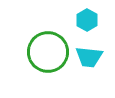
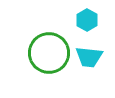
green circle: moved 1 px right, 1 px down
